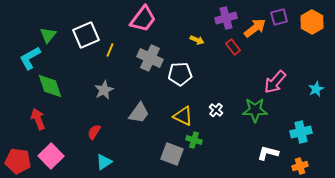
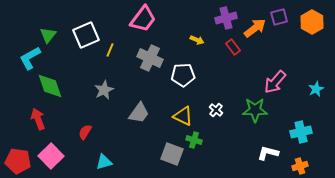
white pentagon: moved 3 px right, 1 px down
red semicircle: moved 9 px left
cyan triangle: rotated 18 degrees clockwise
